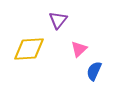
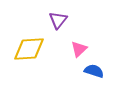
blue semicircle: rotated 84 degrees clockwise
